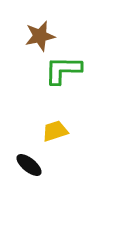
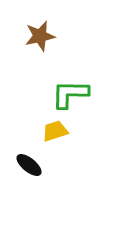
green L-shape: moved 7 px right, 24 px down
